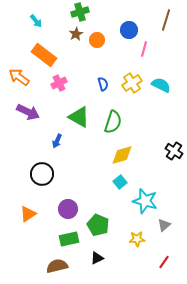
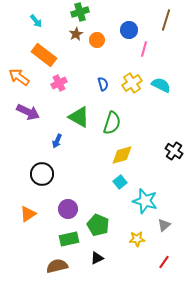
green semicircle: moved 1 px left, 1 px down
